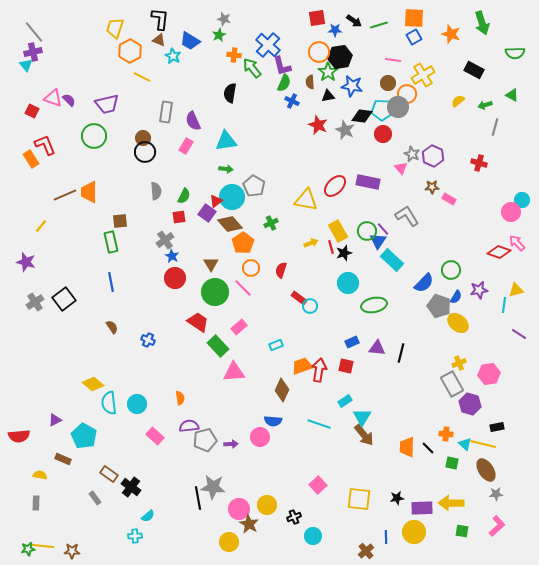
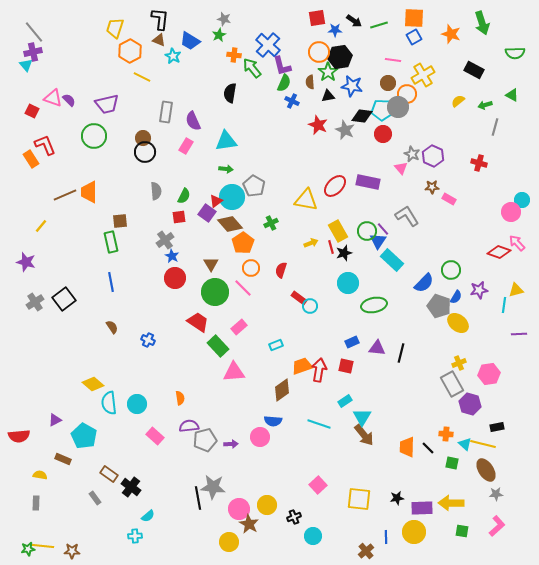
purple line at (519, 334): rotated 35 degrees counterclockwise
brown diamond at (282, 390): rotated 30 degrees clockwise
